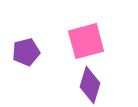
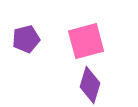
purple pentagon: moved 13 px up
